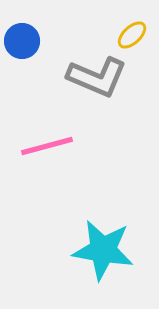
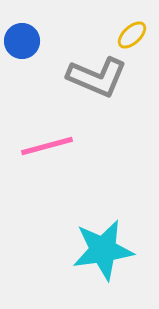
cyan star: rotated 18 degrees counterclockwise
